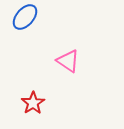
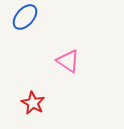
red star: rotated 10 degrees counterclockwise
